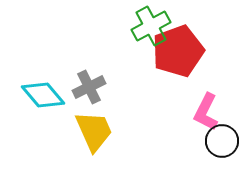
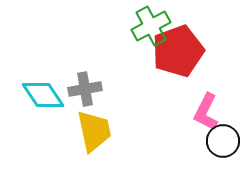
gray cross: moved 4 px left, 2 px down; rotated 16 degrees clockwise
cyan diamond: rotated 6 degrees clockwise
yellow trapezoid: rotated 12 degrees clockwise
black circle: moved 1 px right
